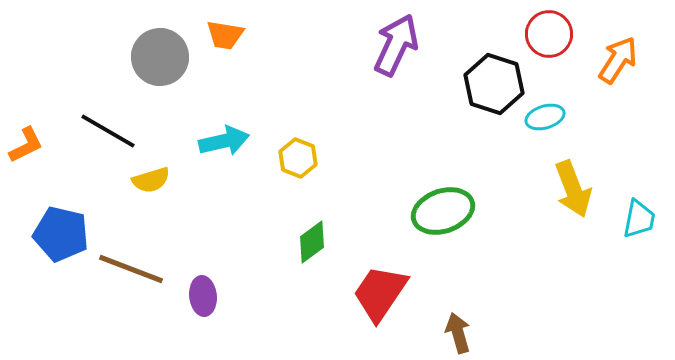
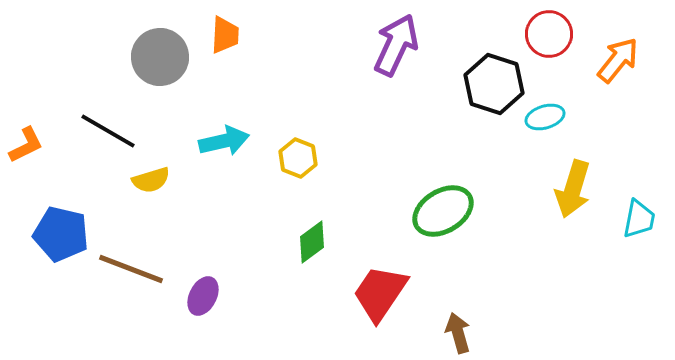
orange trapezoid: rotated 96 degrees counterclockwise
orange arrow: rotated 6 degrees clockwise
yellow arrow: rotated 38 degrees clockwise
green ellipse: rotated 12 degrees counterclockwise
purple ellipse: rotated 33 degrees clockwise
